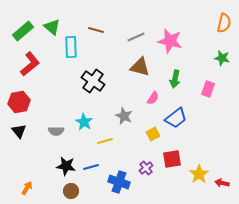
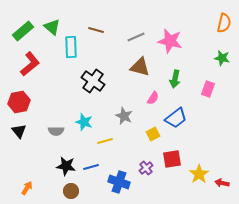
cyan star: rotated 12 degrees counterclockwise
